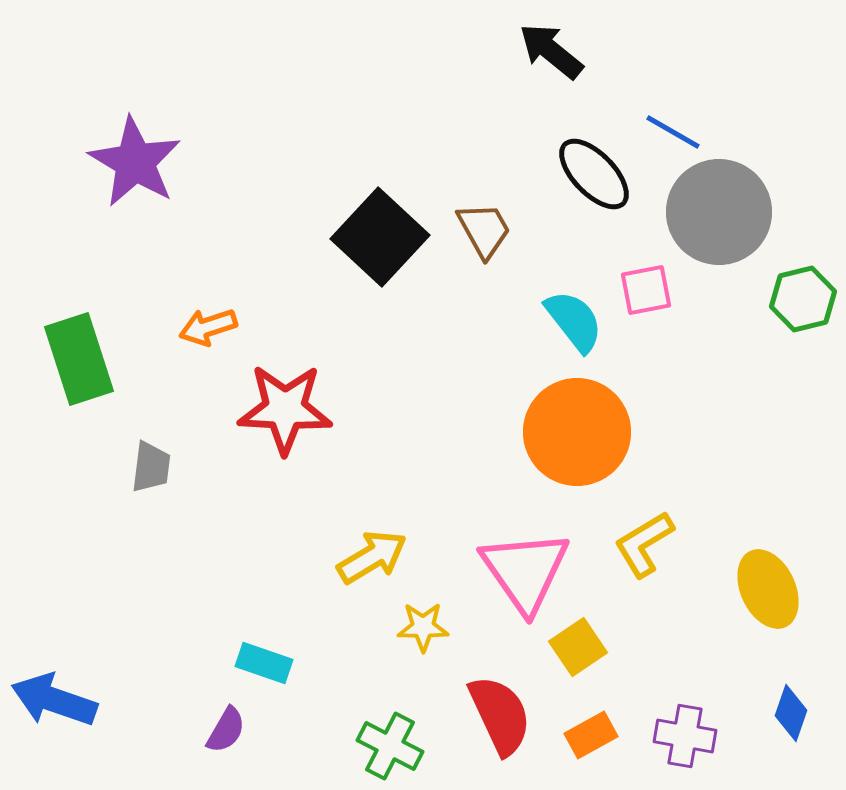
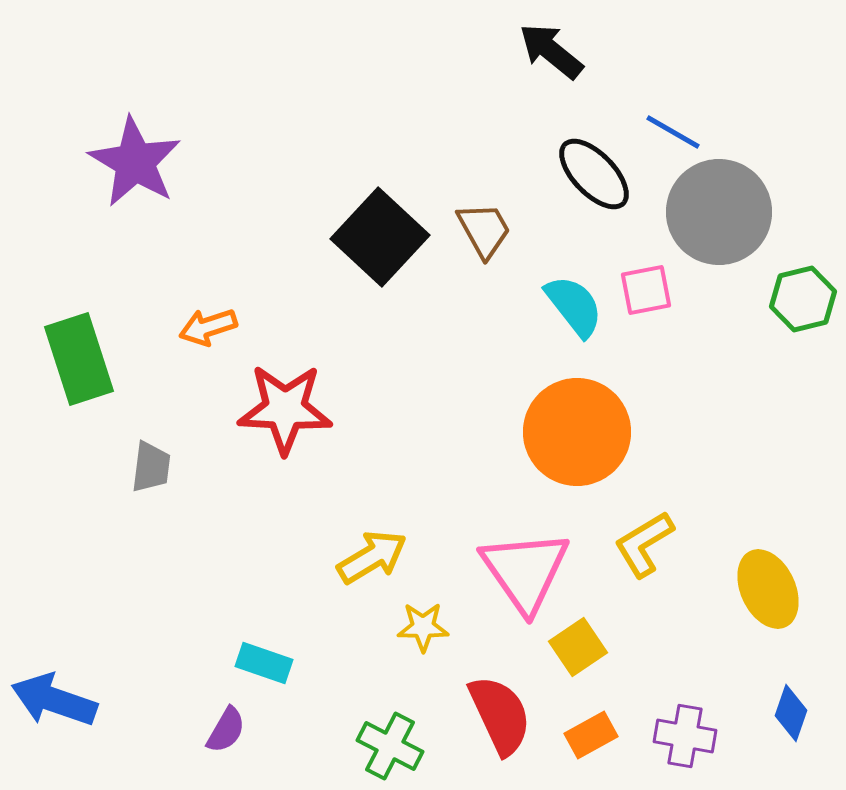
cyan semicircle: moved 15 px up
